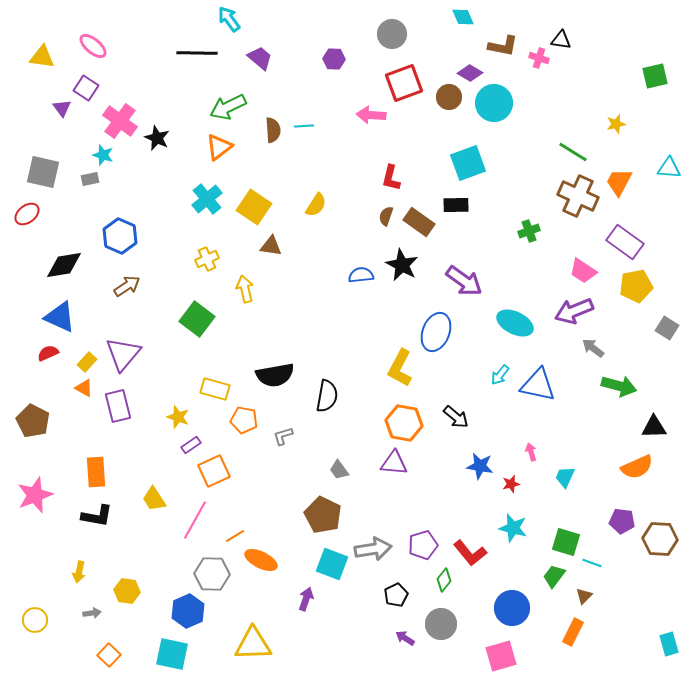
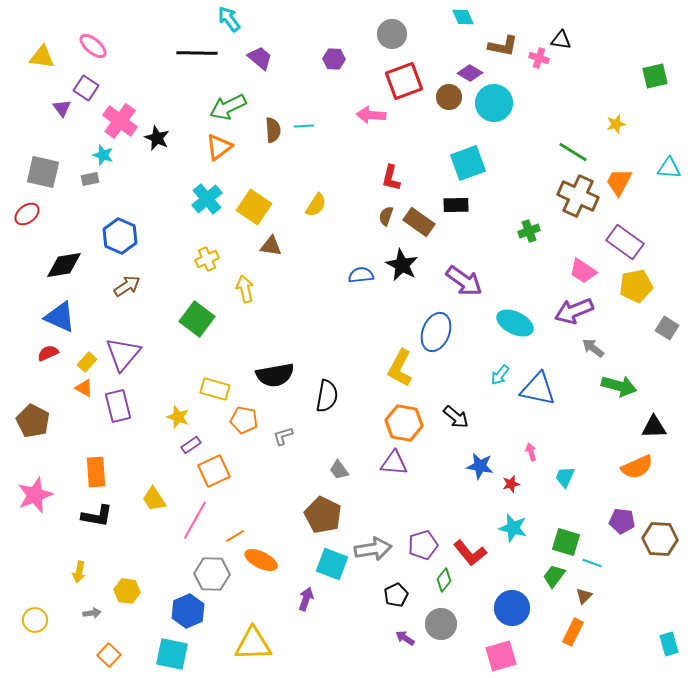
red square at (404, 83): moved 2 px up
blue triangle at (538, 385): moved 4 px down
